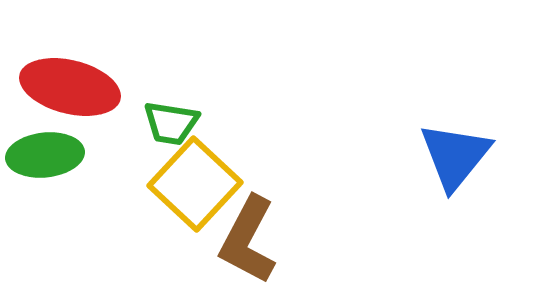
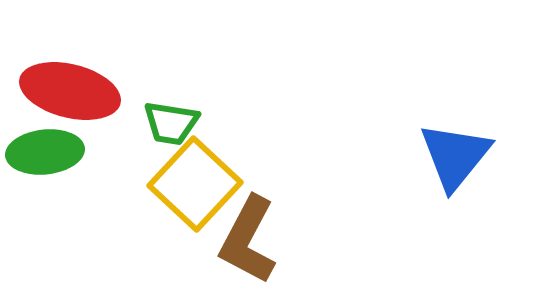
red ellipse: moved 4 px down
green ellipse: moved 3 px up
